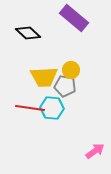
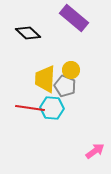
yellow trapezoid: moved 1 px right, 2 px down; rotated 96 degrees clockwise
gray pentagon: rotated 10 degrees clockwise
